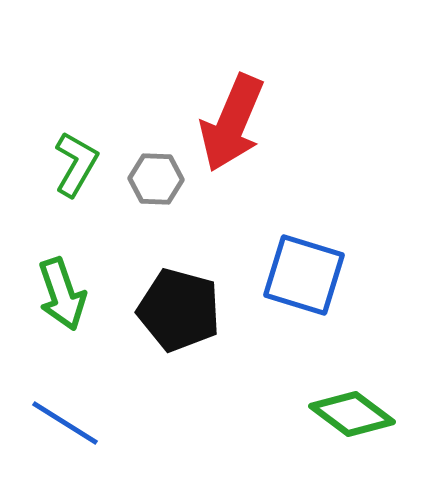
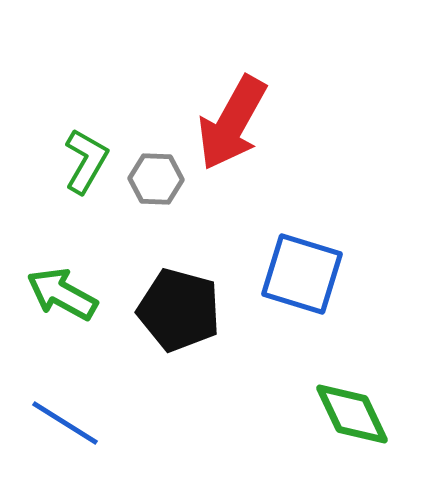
red arrow: rotated 6 degrees clockwise
green L-shape: moved 10 px right, 3 px up
blue square: moved 2 px left, 1 px up
green arrow: rotated 138 degrees clockwise
green diamond: rotated 28 degrees clockwise
